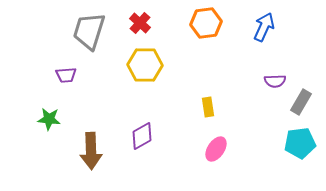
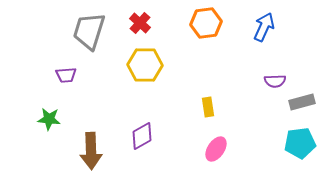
gray rectangle: moved 1 px right; rotated 45 degrees clockwise
